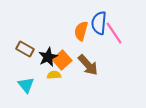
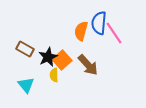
yellow semicircle: rotated 88 degrees counterclockwise
